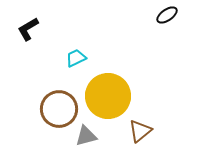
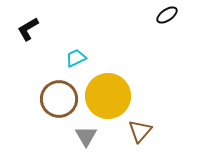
brown circle: moved 10 px up
brown triangle: rotated 10 degrees counterclockwise
gray triangle: rotated 45 degrees counterclockwise
